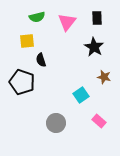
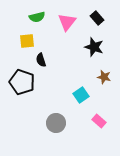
black rectangle: rotated 40 degrees counterclockwise
black star: rotated 12 degrees counterclockwise
